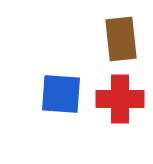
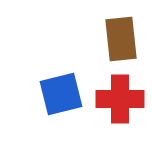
blue square: rotated 18 degrees counterclockwise
